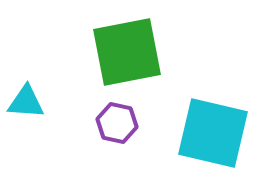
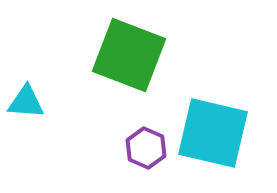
green square: moved 2 px right, 3 px down; rotated 32 degrees clockwise
purple hexagon: moved 29 px right, 25 px down; rotated 12 degrees clockwise
